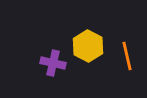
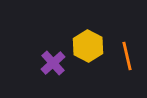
purple cross: rotated 35 degrees clockwise
